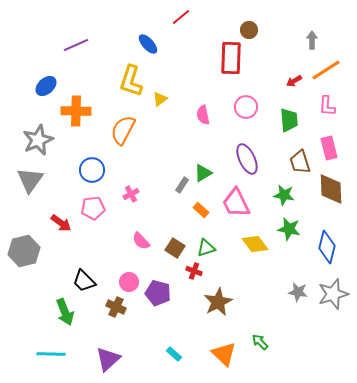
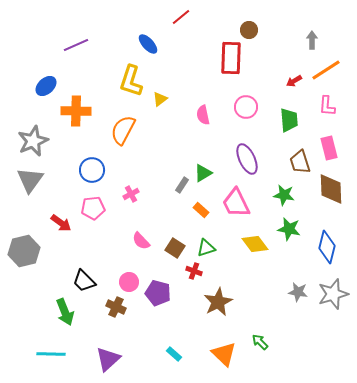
gray star at (38, 140): moved 5 px left, 1 px down
